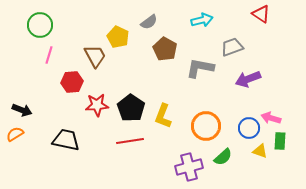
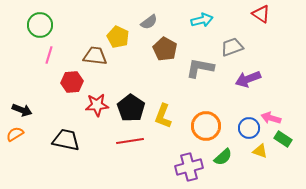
brown trapezoid: rotated 55 degrees counterclockwise
green rectangle: moved 3 px right, 2 px up; rotated 60 degrees counterclockwise
